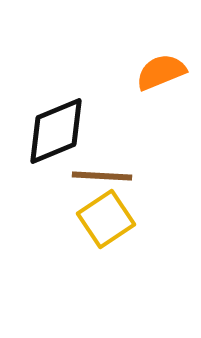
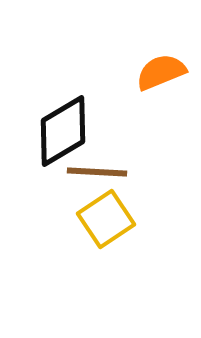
black diamond: moved 7 px right; rotated 8 degrees counterclockwise
brown line: moved 5 px left, 4 px up
